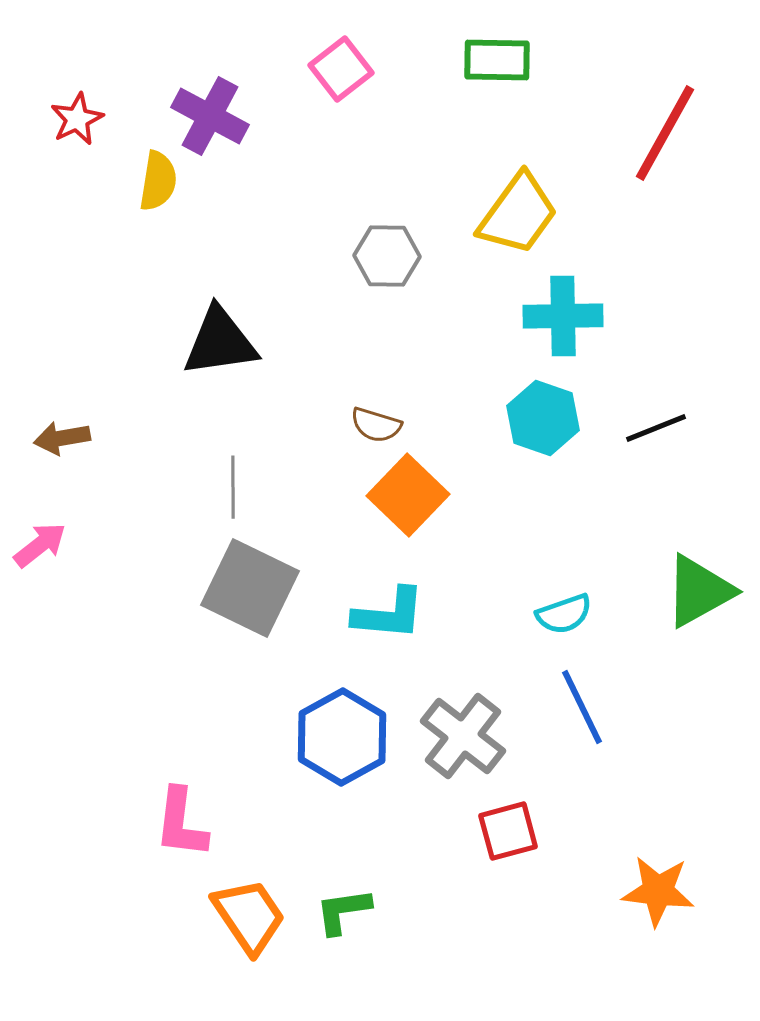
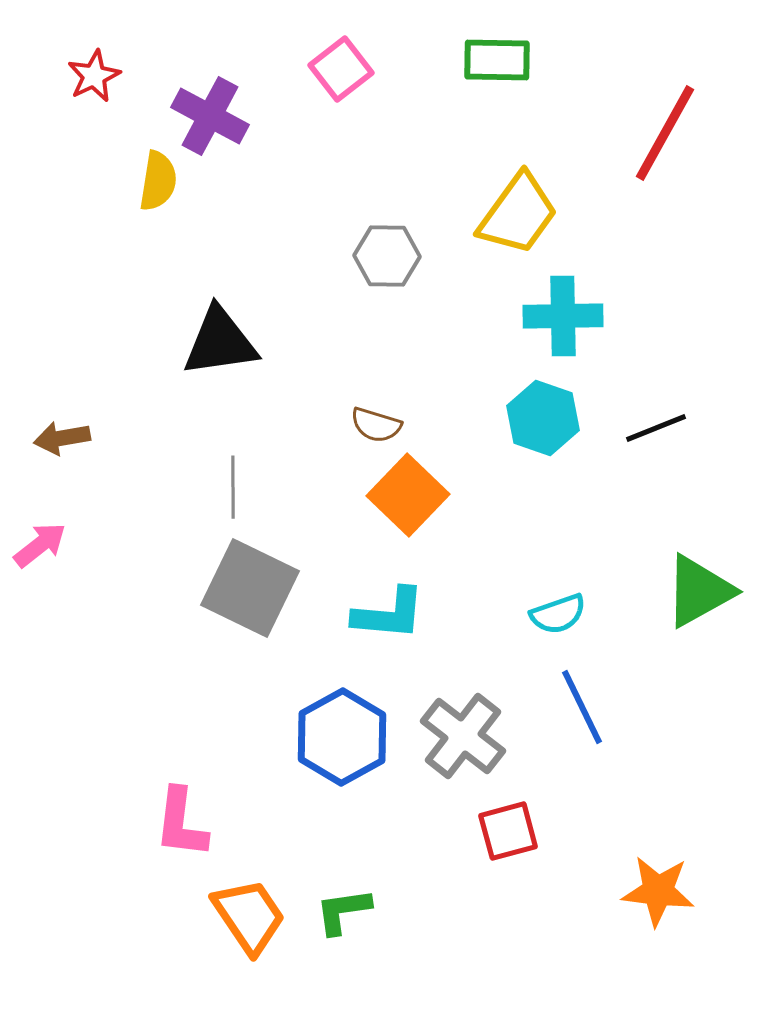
red star: moved 17 px right, 43 px up
cyan semicircle: moved 6 px left
